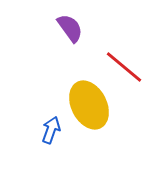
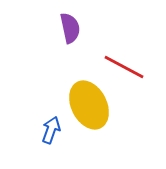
purple semicircle: rotated 24 degrees clockwise
red line: rotated 12 degrees counterclockwise
